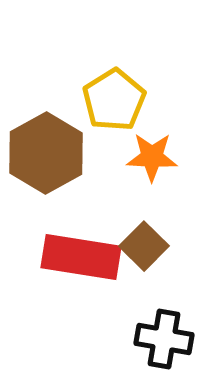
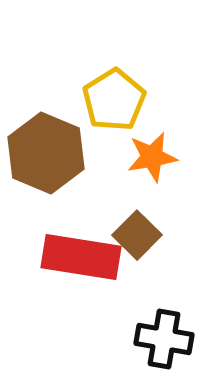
brown hexagon: rotated 8 degrees counterclockwise
orange star: rotated 12 degrees counterclockwise
brown square: moved 7 px left, 11 px up
